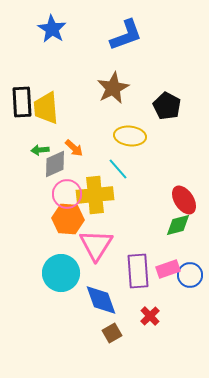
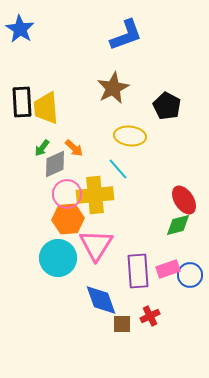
blue star: moved 32 px left
green arrow: moved 2 px right, 2 px up; rotated 48 degrees counterclockwise
orange hexagon: rotated 8 degrees counterclockwise
cyan circle: moved 3 px left, 15 px up
red cross: rotated 18 degrees clockwise
brown square: moved 10 px right, 9 px up; rotated 30 degrees clockwise
